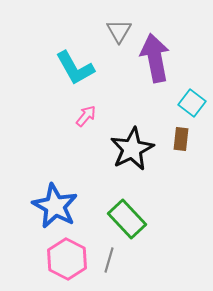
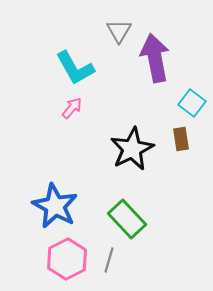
pink arrow: moved 14 px left, 8 px up
brown rectangle: rotated 15 degrees counterclockwise
pink hexagon: rotated 6 degrees clockwise
